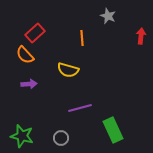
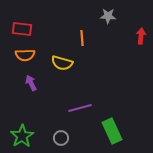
gray star: rotated 21 degrees counterclockwise
red rectangle: moved 13 px left, 4 px up; rotated 48 degrees clockwise
orange semicircle: rotated 48 degrees counterclockwise
yellow semicircle: moved 6 px left, 7 px up
purple arrow: moved 2 px right, 1 px up; rotated 112 degrees counterclockwise
green rectangle: moved 1 px left, 1 px down
green star: rotated 25 degrees clockwise
